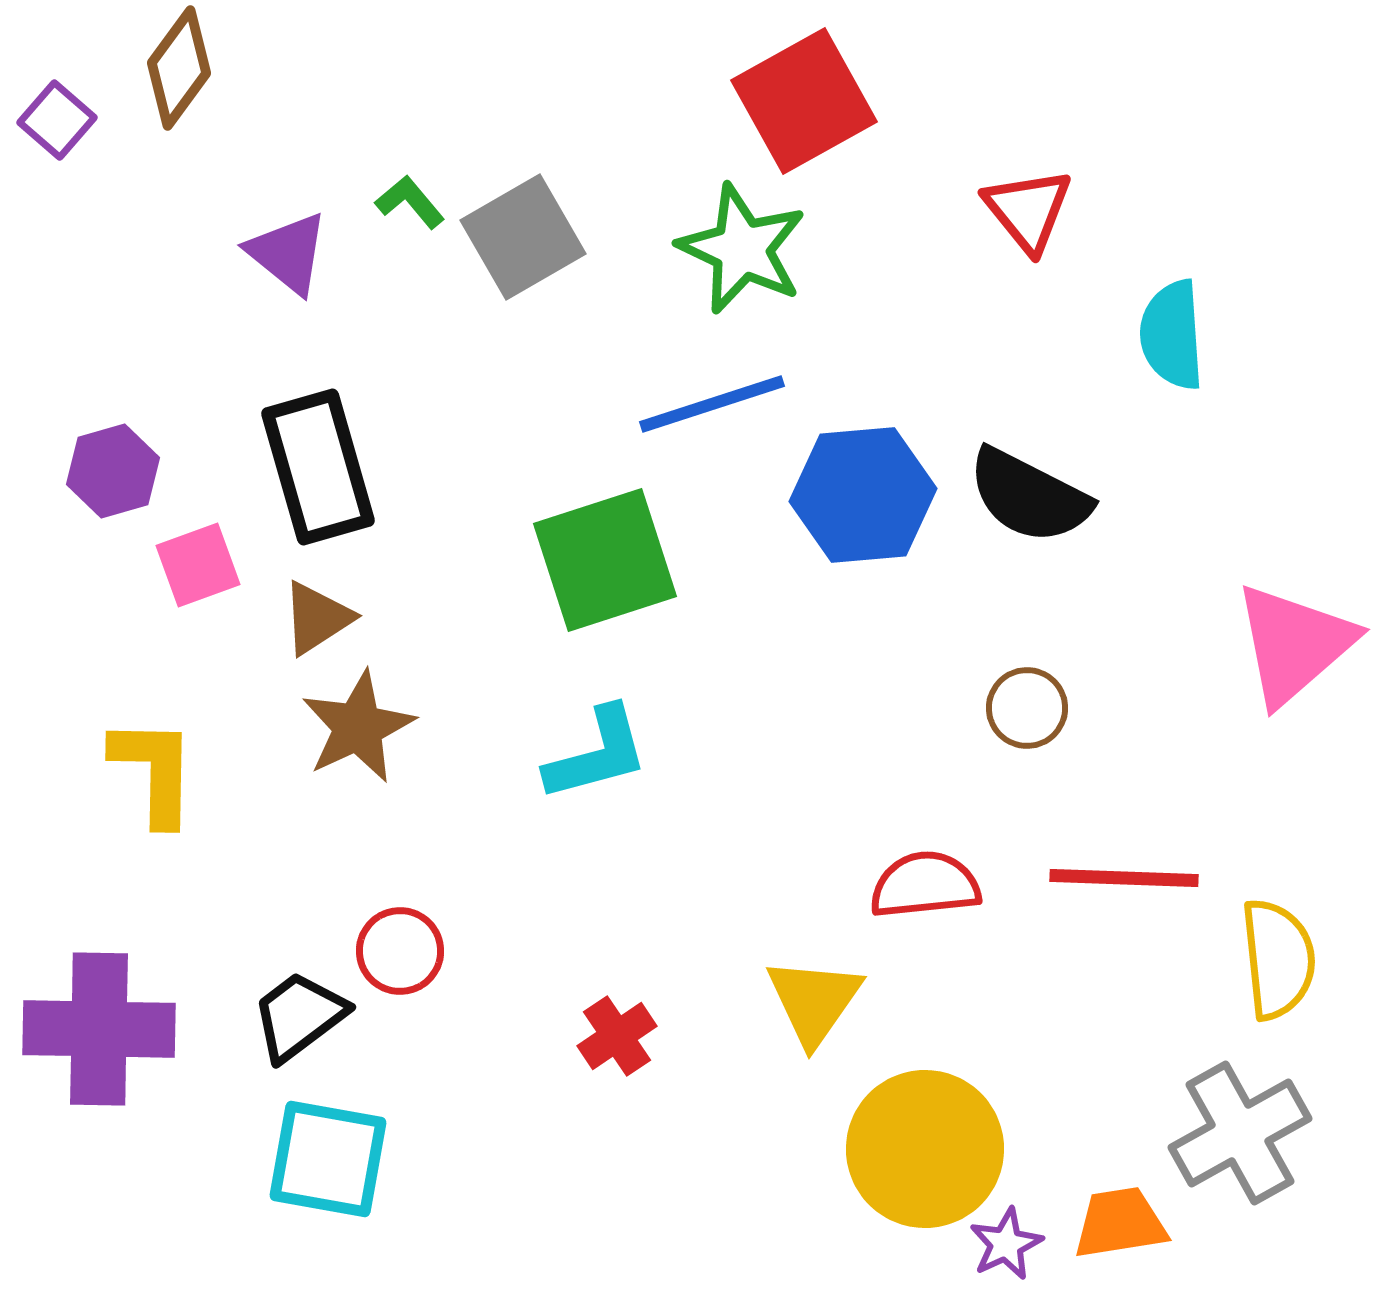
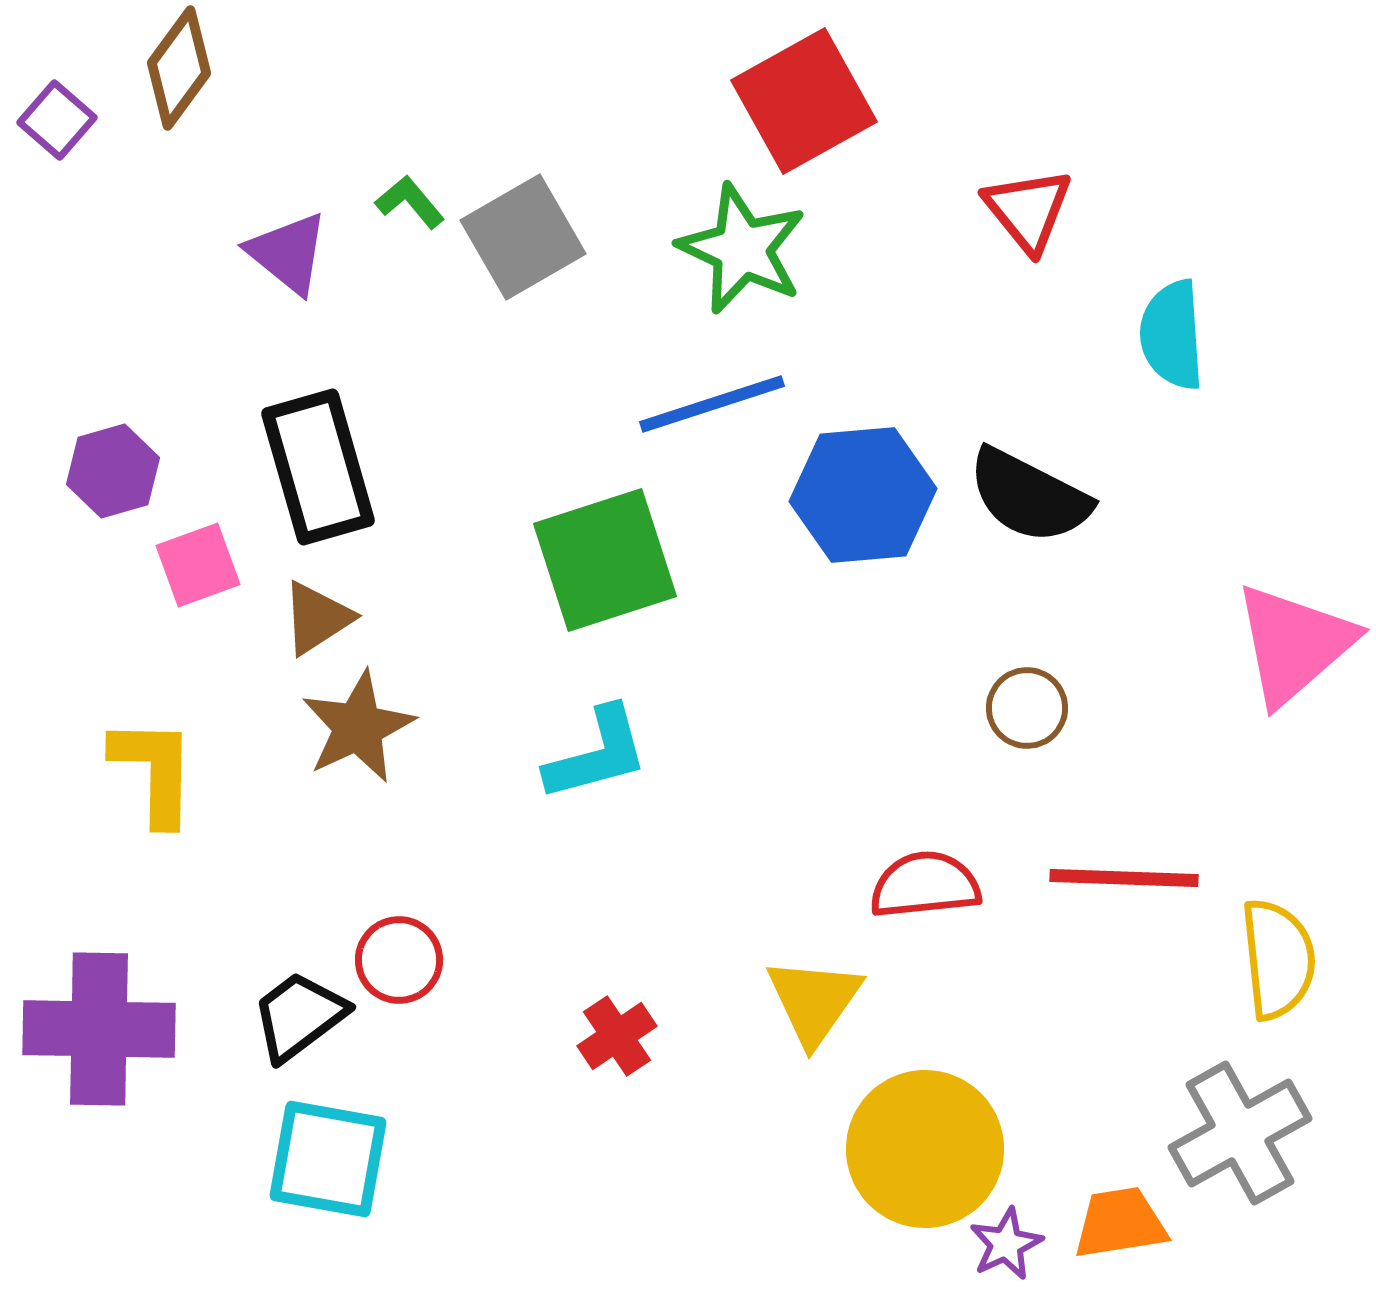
red circle: moved 1 px left, 9 px down
